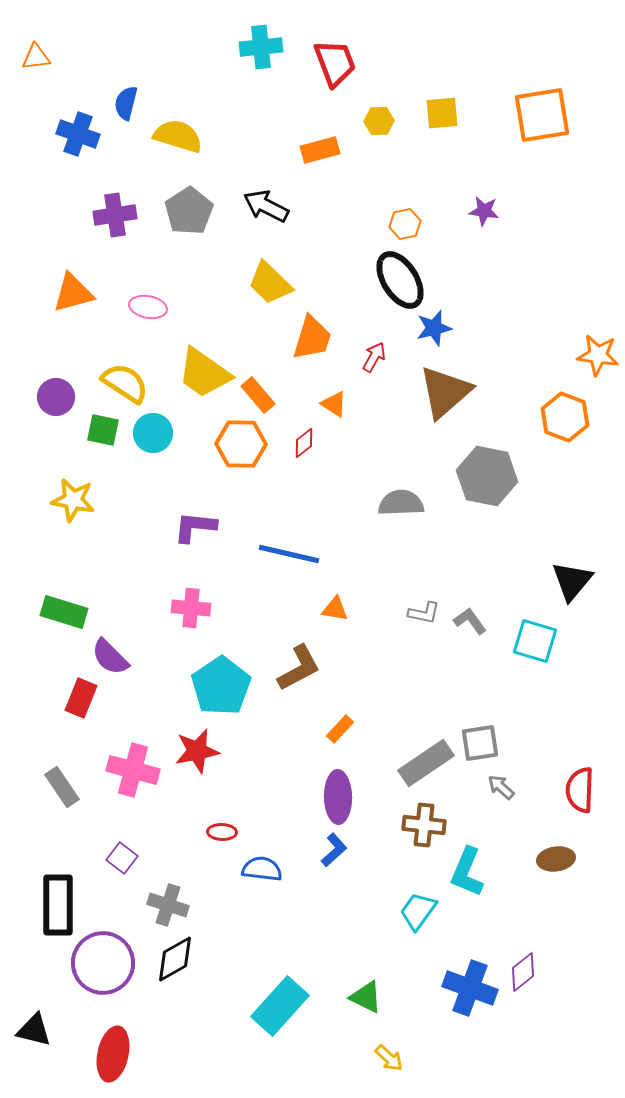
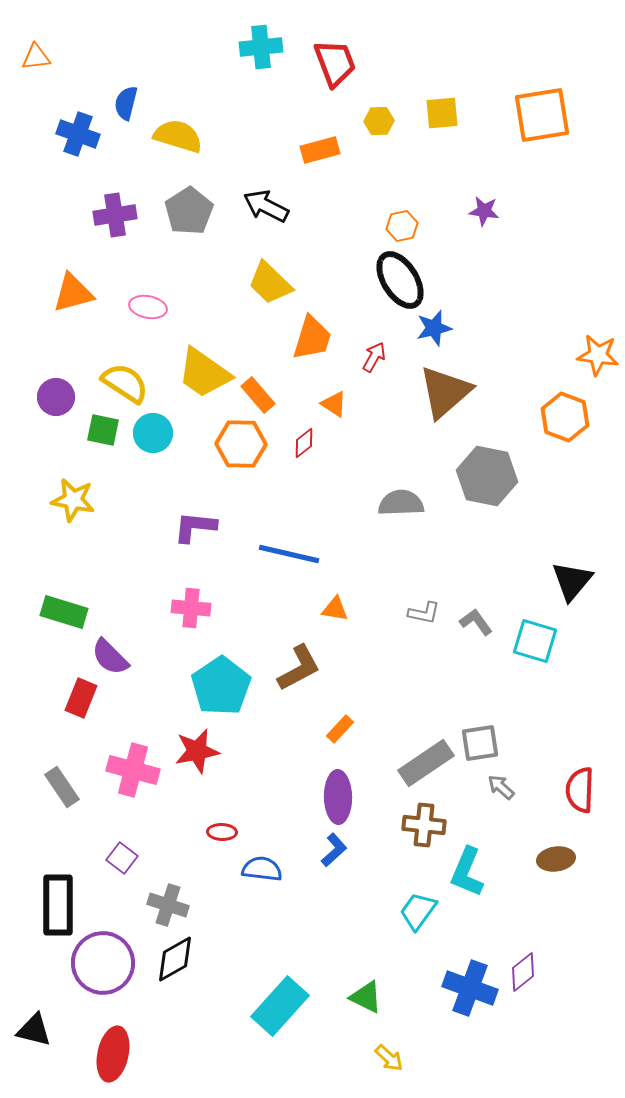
orange hexagon at (405, 224): moved 3 px left, 2 px down
gray L-shape at (470, 621): moved 6 px right, 1 px down
